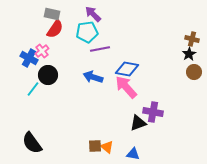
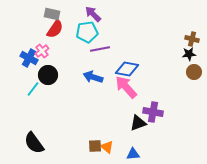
black star: rotated 24 degrees clockwise
black semicircle: moved 2 px right
blue triangle: rotated 16 degrees counterclockwise
